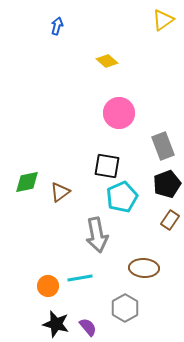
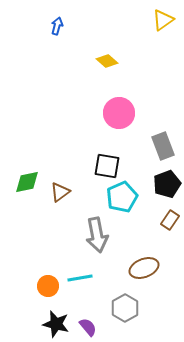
brown ellipse: rotated 24 degrees counterclockwise
